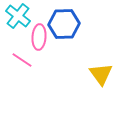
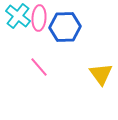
blue hexagon: moved 1 px right, 3 px down
pink ellipse: moved 19 px up
pink line: moved 17 px right, 7 px down; rotated 15 degrees clockwise
